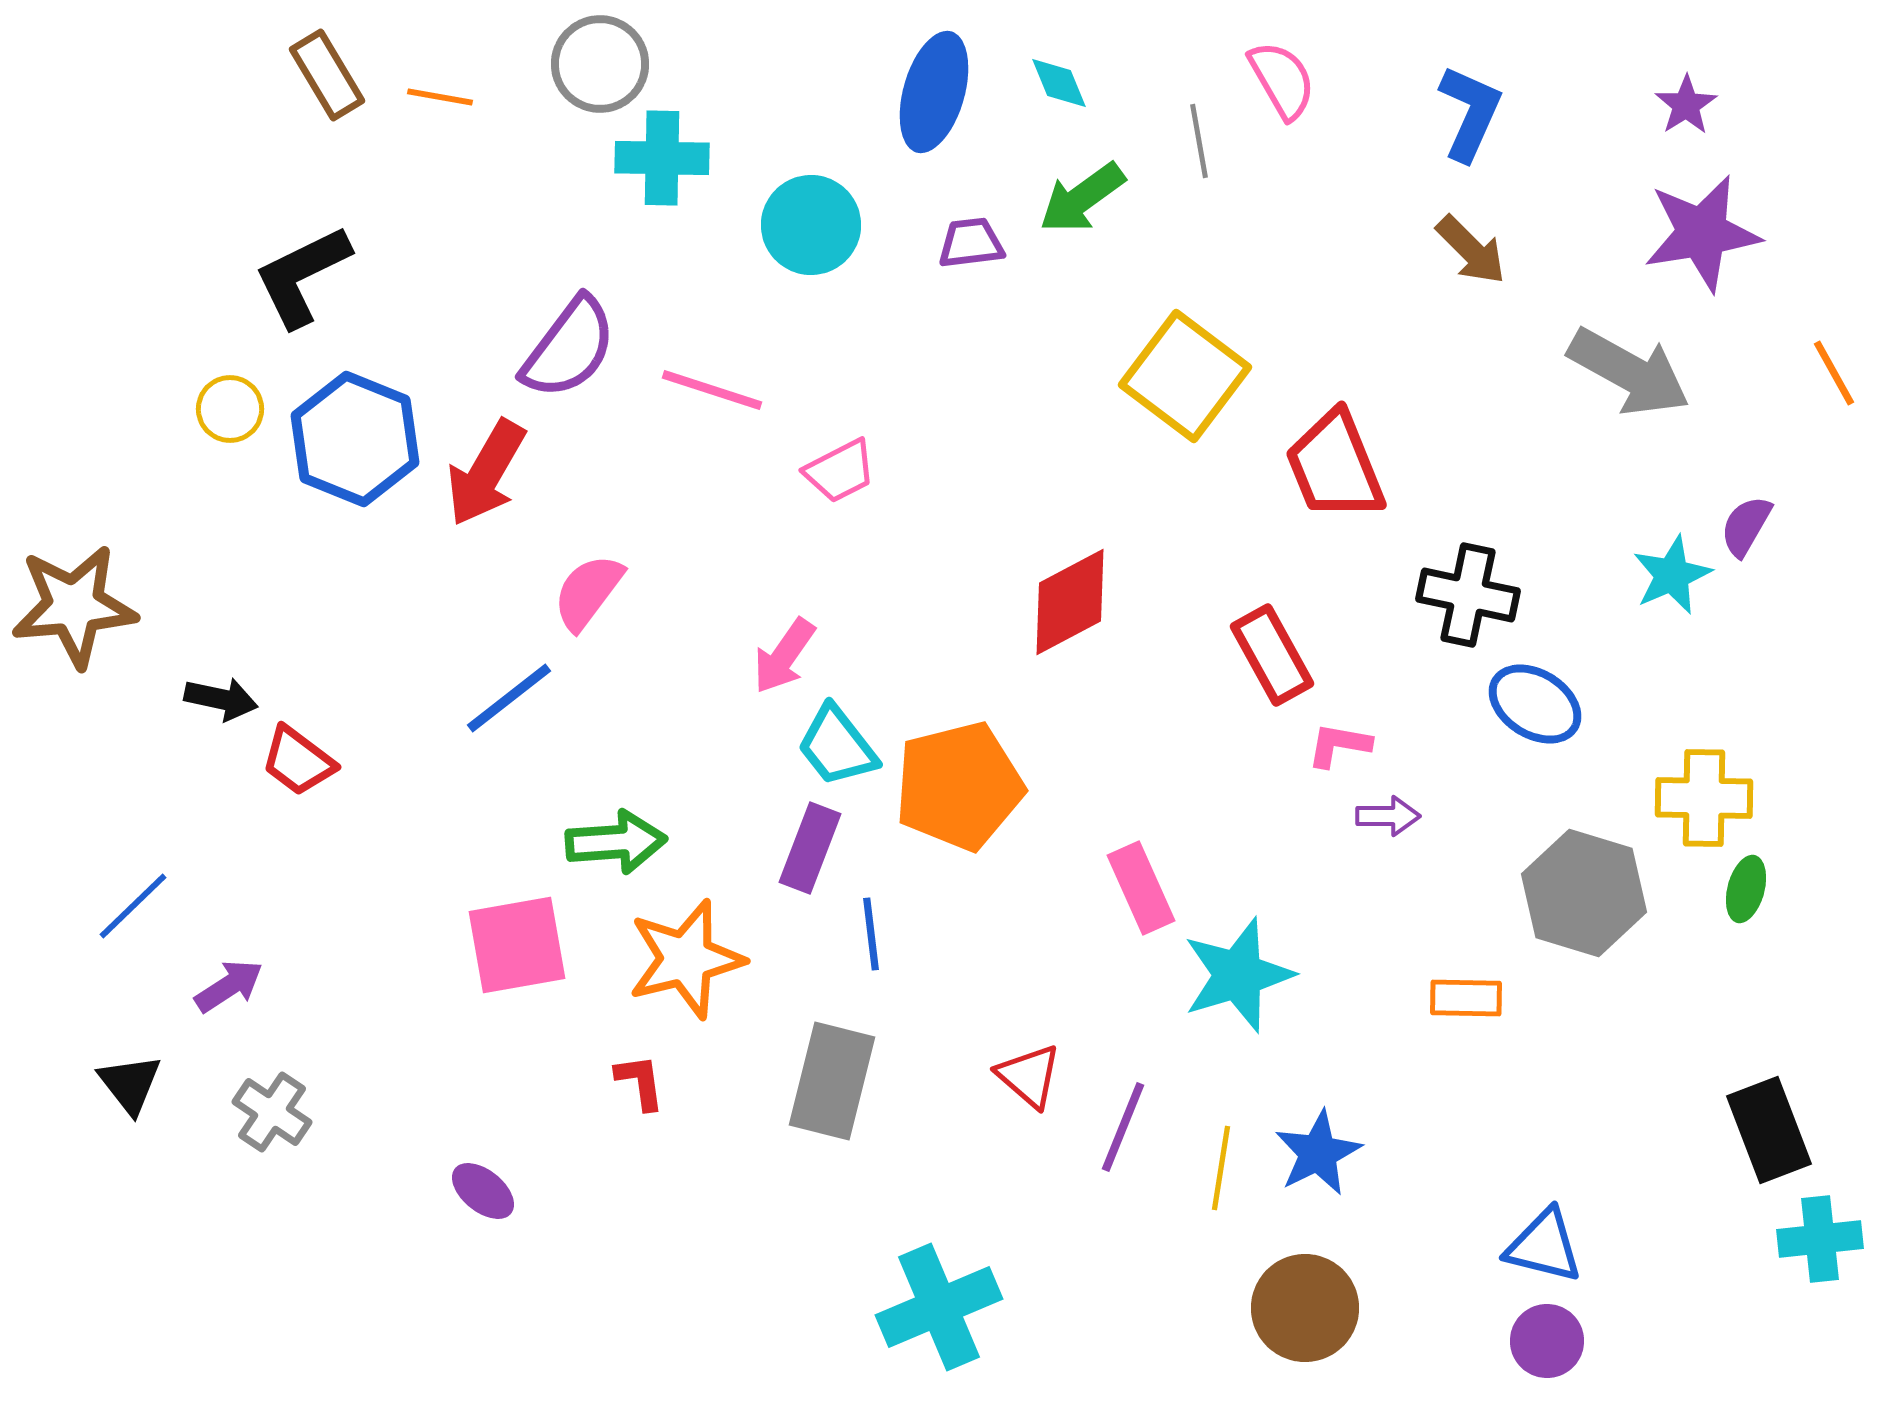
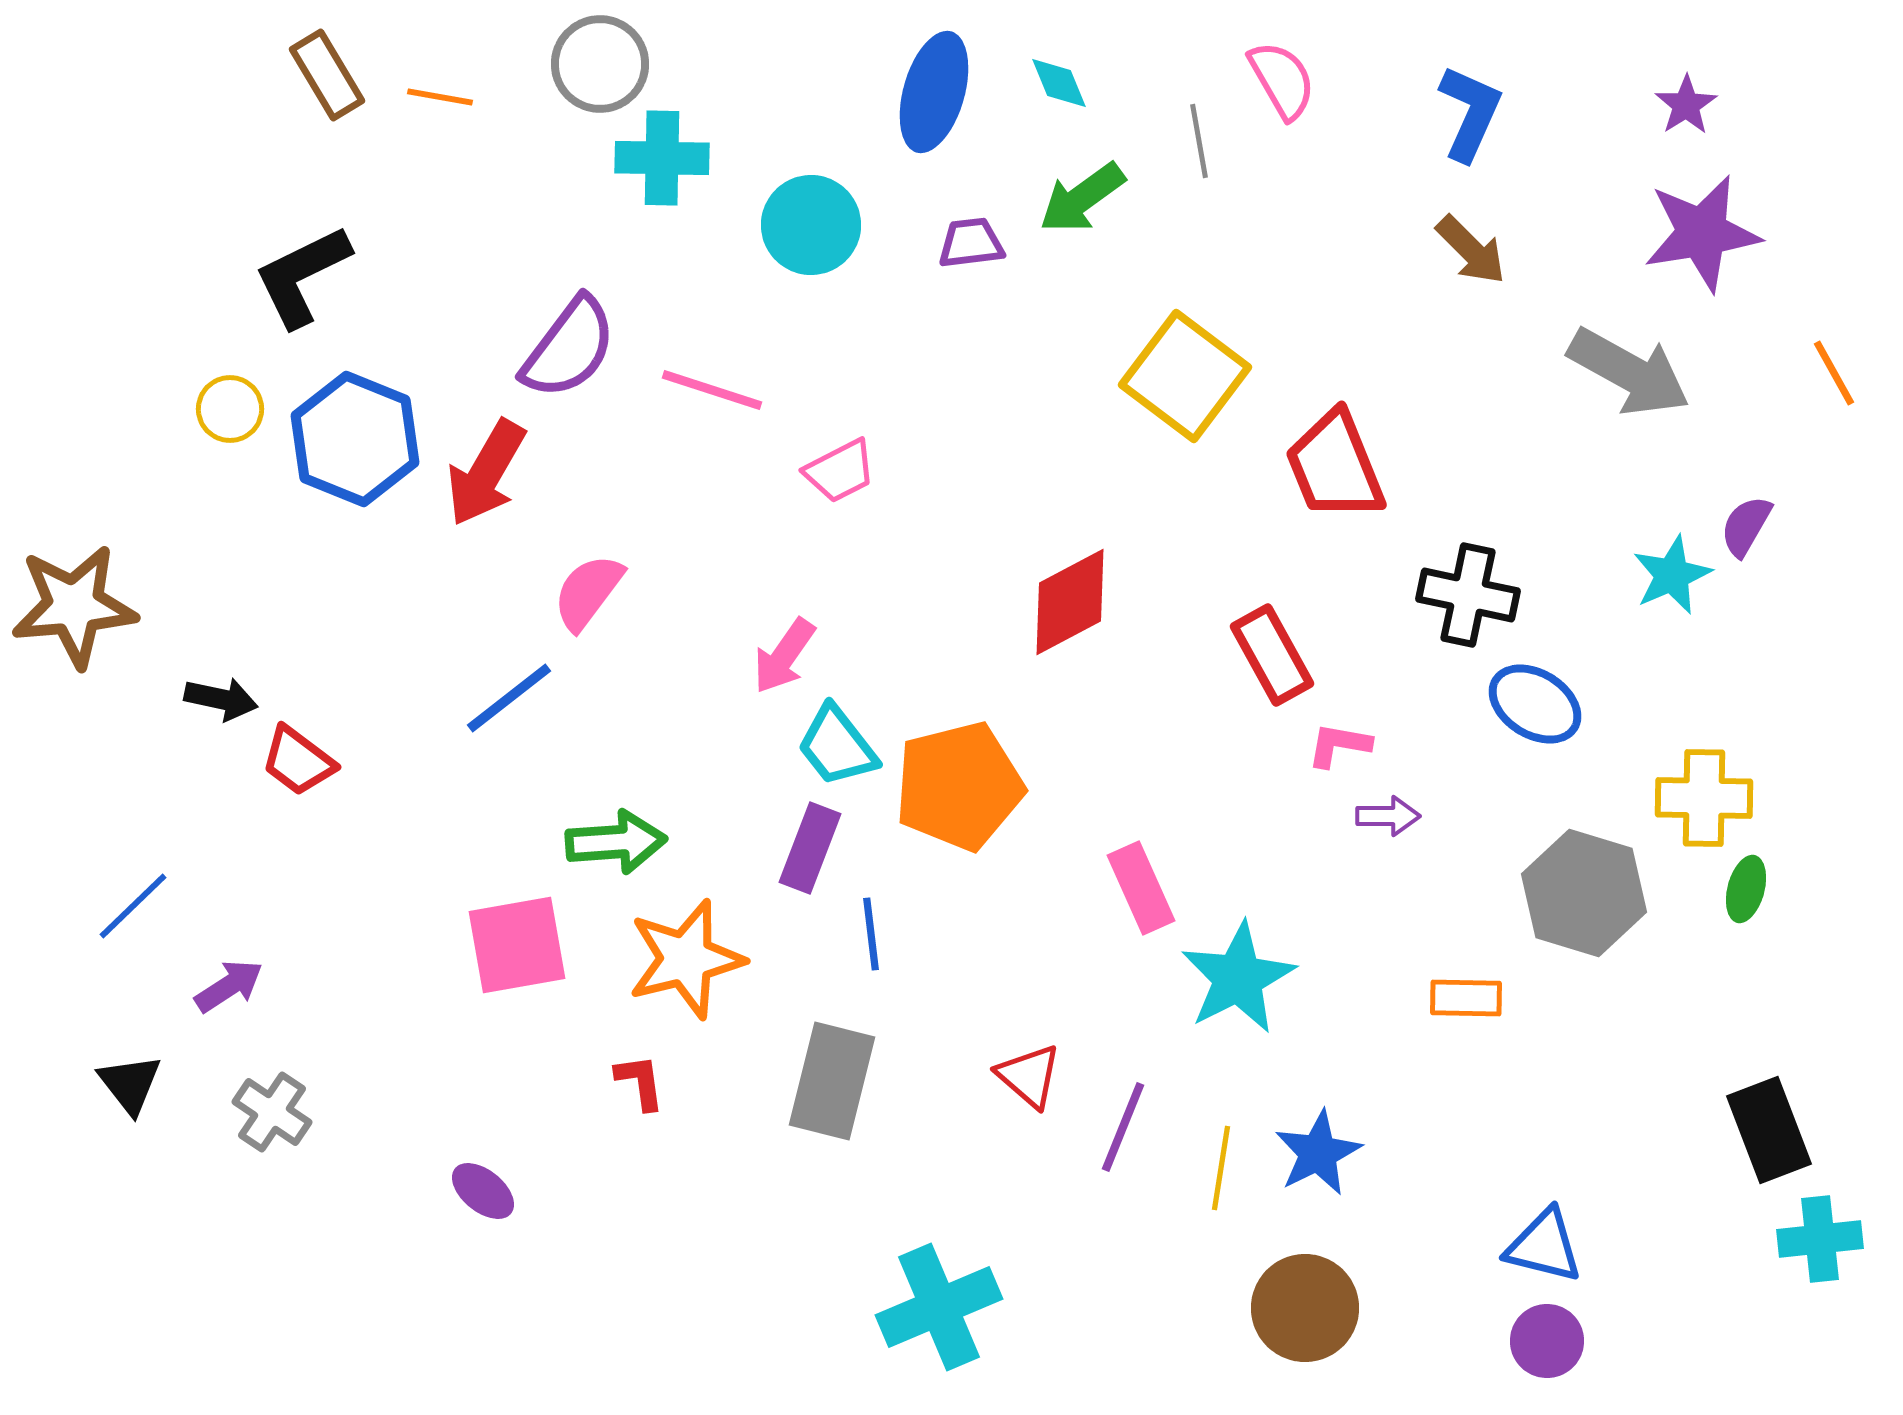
cyan star at (1238, 975): moved 3 px down; rotated 10 degrees counterclockwise
